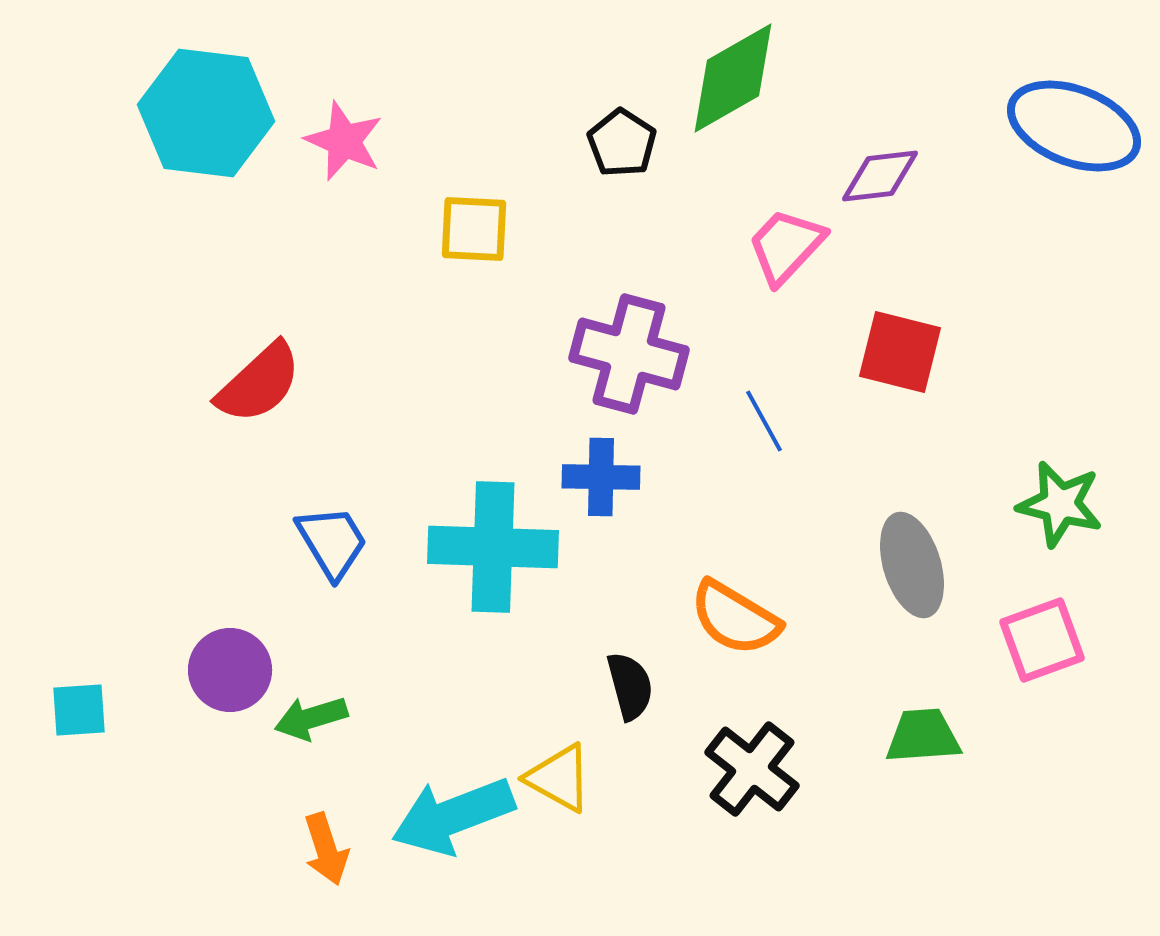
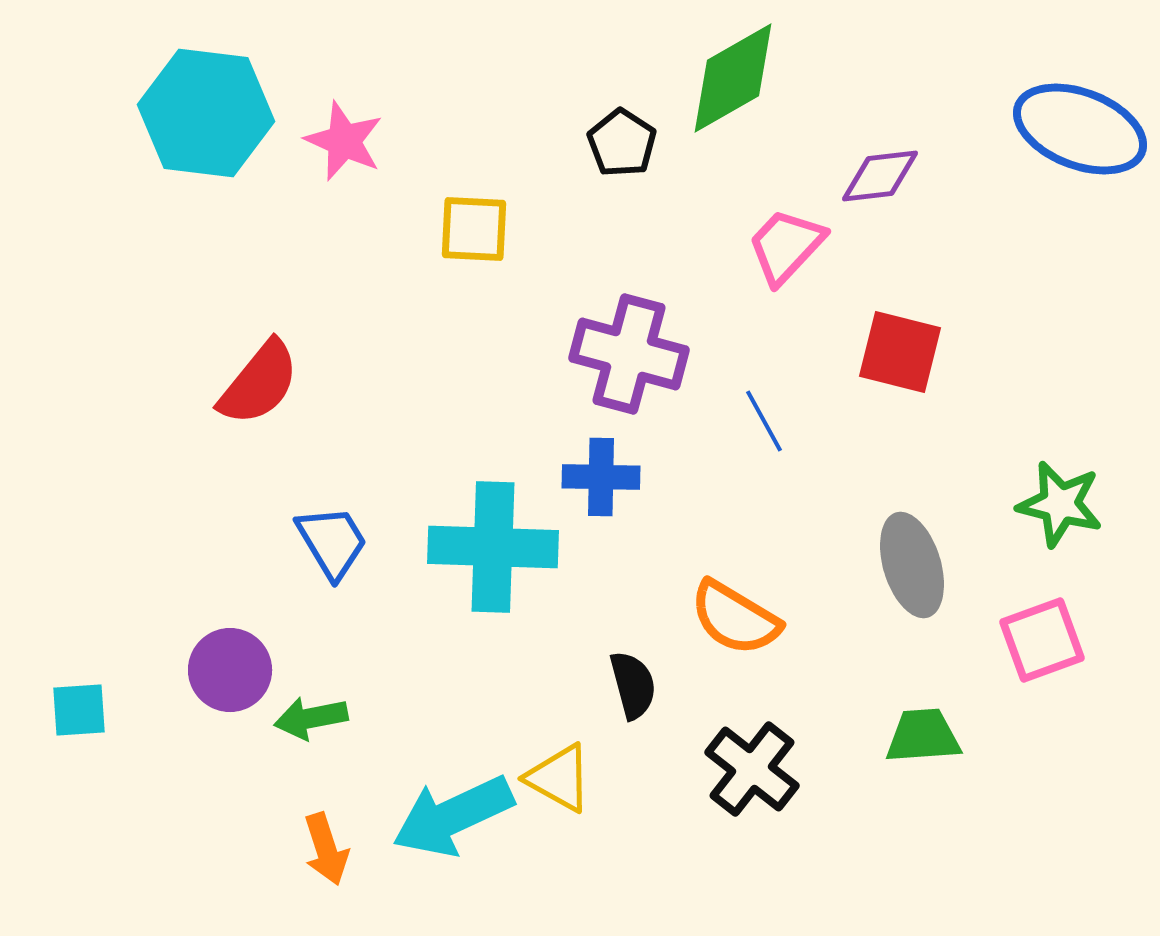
blue ellipse: moved 6 px right, 3 px down
red semicircle: rotated 8 degrees counterclockwise
black semicircle: moved 3 px right, 1 px up
green arrow: rotated 6 degrees clockwise
cyan arrow: rotated 4 degrees counterclockwise
